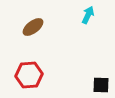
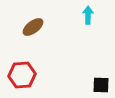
cyan arrow: rotated 24 degrees counterclockwise
red hexagon: moved 7 px left
